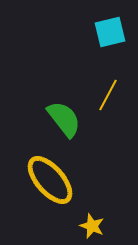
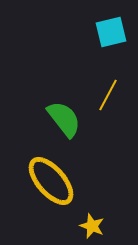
cyan square: moved 1 px right
yellow ellipse: moved 1 px right, 1 px down
